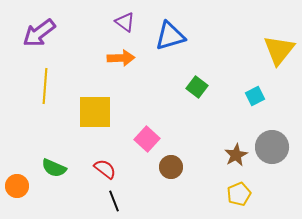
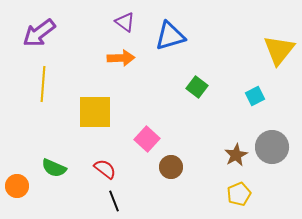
yellow line: moved 2 px left, 2 px up
